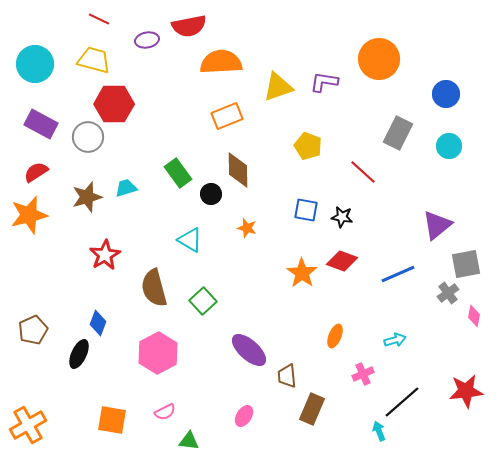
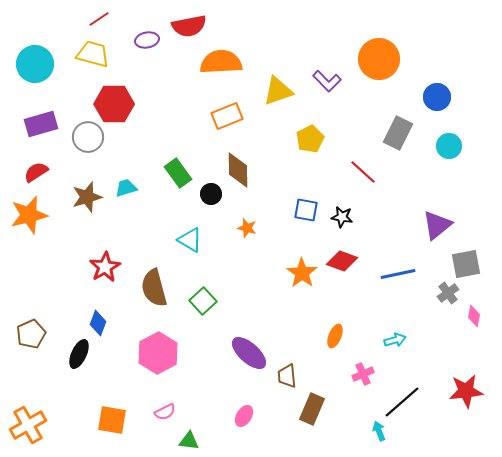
red line at (99, 19): rotated 60 degrees counterclockwise
yellow trapezoid at (94, 60): moved 1 px left, 6 px up
purple L-shape at (324, 82): moved 3 px right, 1 px up; rotated 144 degrees counterclockwise
yellow triangle at (278, 87): moved 4 px down
blue circle at (446, 94): moved 9 px left, 3 px down
purple rectangle at (41, 124): rotated 44 degrees counterclockwise
yellow pentagon at (308, 146): moved 2 px right, 7 px up; rotated 24 degrees clockwise
red star at (105, 255): moved 12 px down
blue line at (398, 274): rotated 12 degrees clockwise
brown pentagon at (33, 330): moved 2 px left, 4 px down
purple ellipse at (249, 350): moved 3 px down
